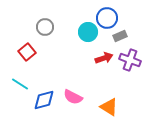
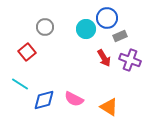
cyan circle: moved 2 px left, 3 px up
red arrow: rotated 78 degrees clockwise
pink semicircle: moved 1 px right, 2 px down
